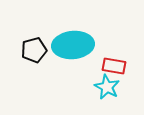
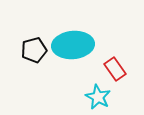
red rectangle: moved 1 px right, 3 px down; rotated 45 degrees clockwise
cyan star: moved 9 px left, 10 px down
